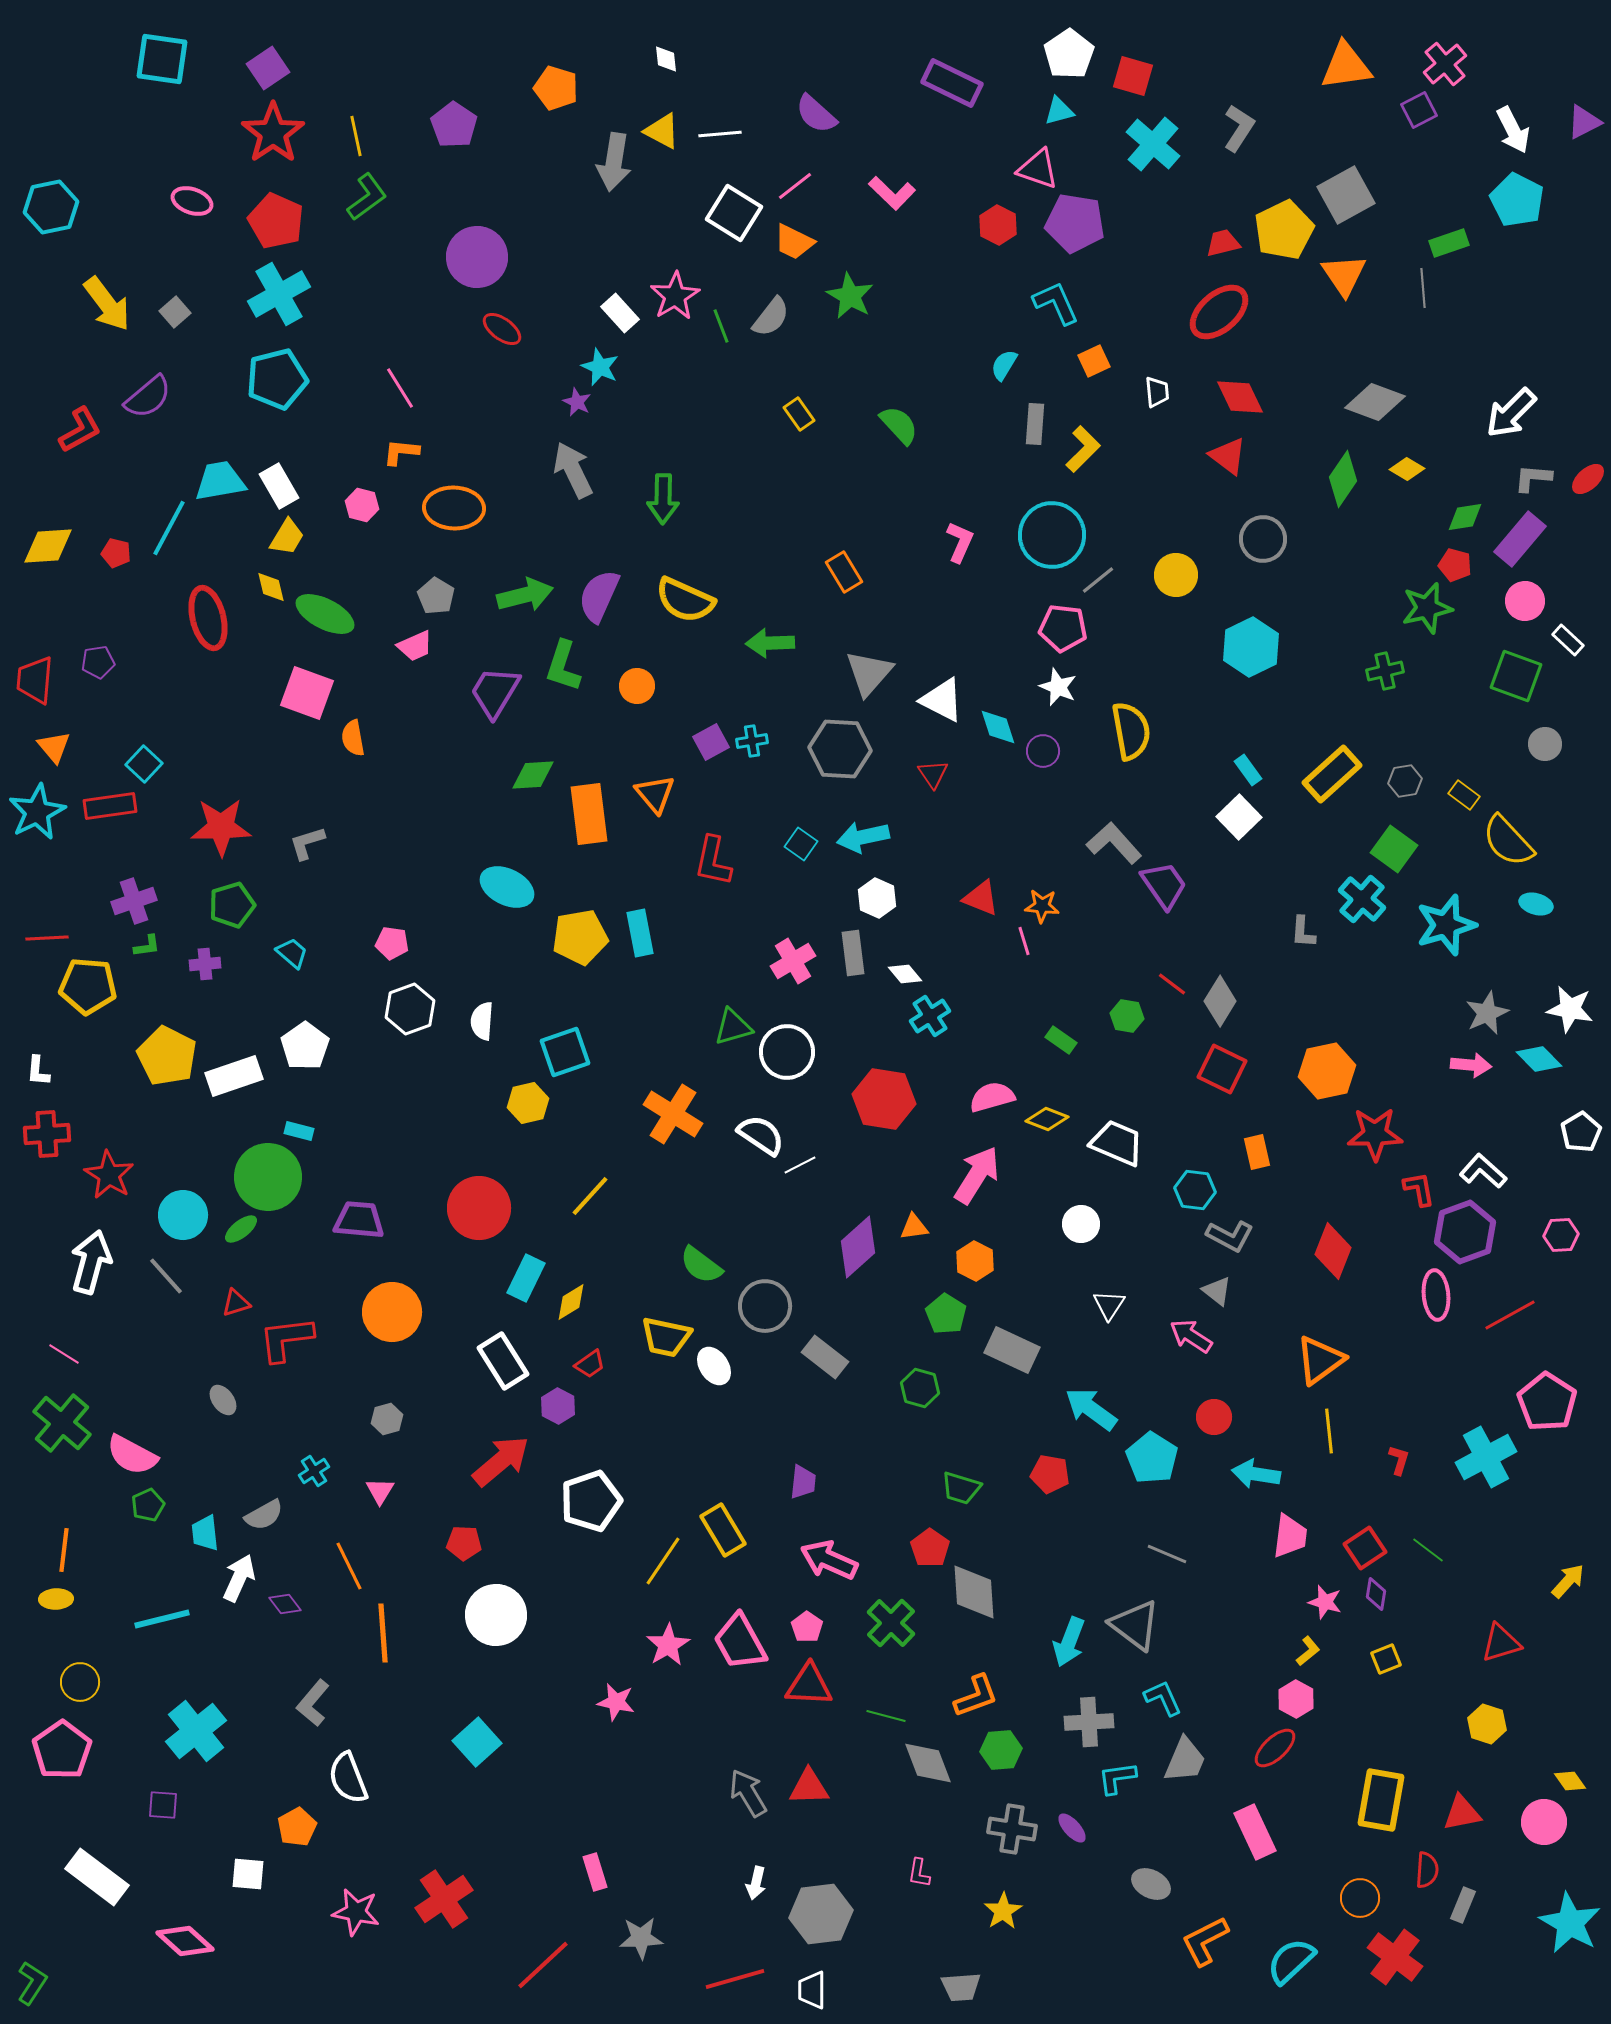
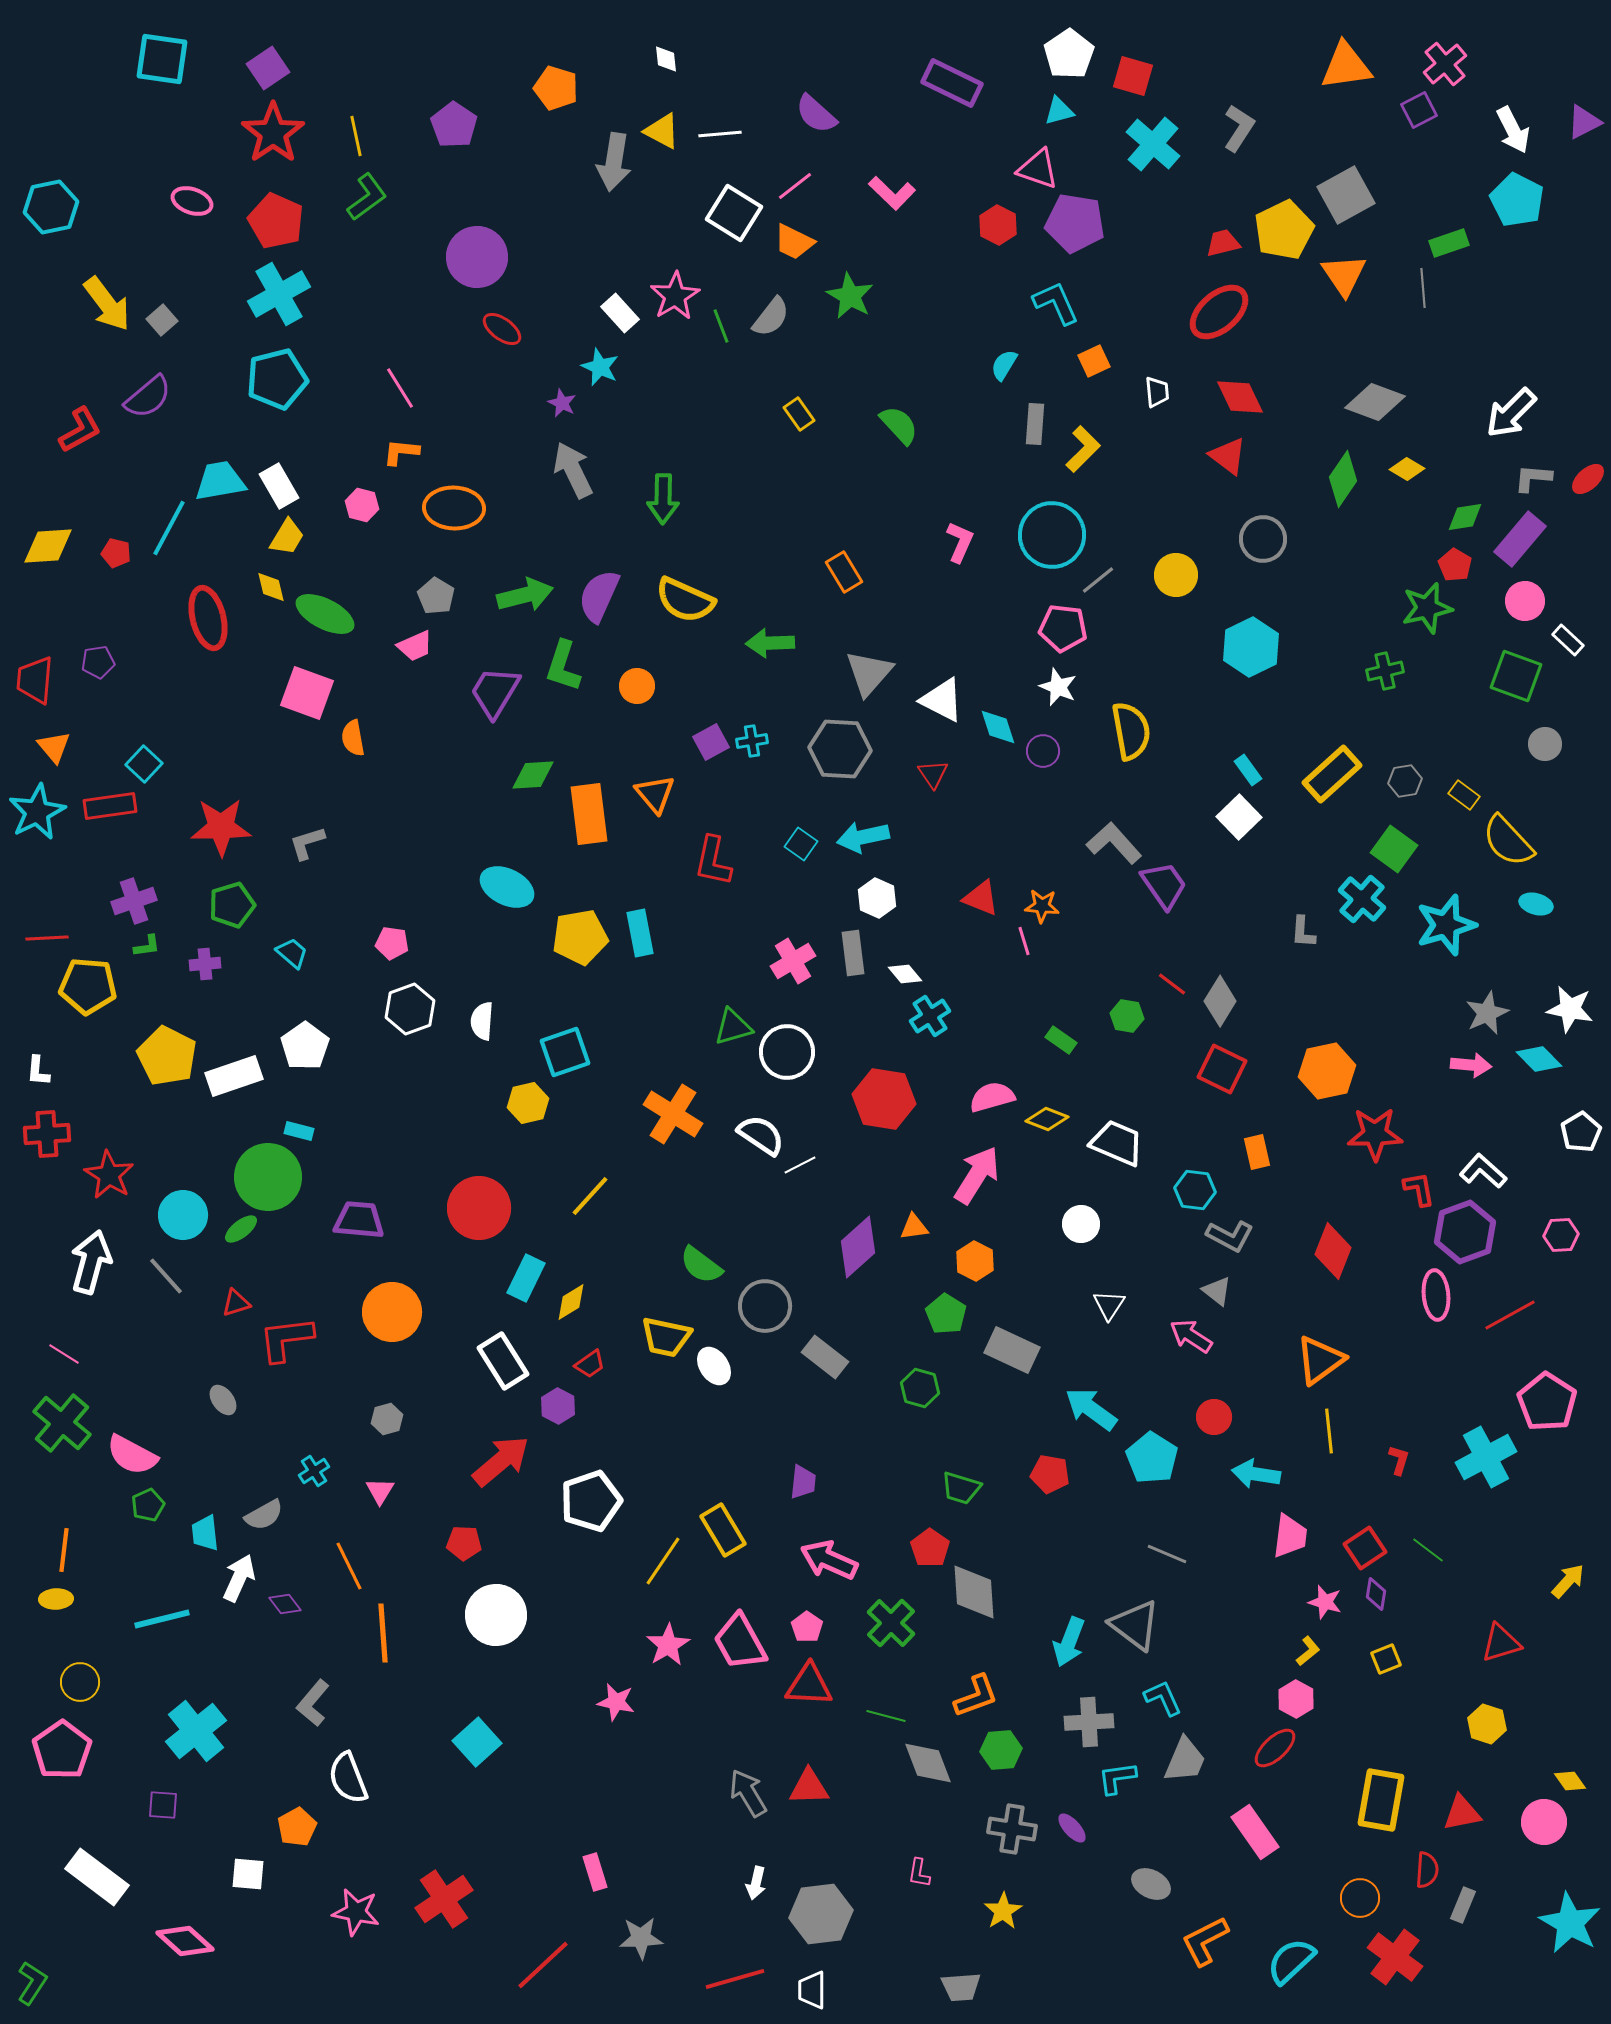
gray square at (175, 312): moved 13 px left, 8 px down
purple star at (577, 402): moved 15 px left, 1 px down
red pentagon at (1455, 565): rotated 16 degrees clockwise
pink rectangle at (1255, 1832): rotated 10 degrees counterclockwise
